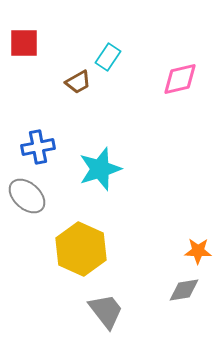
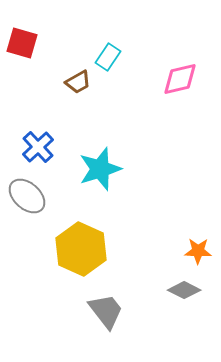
red square: moved 2 px left; rotated 16 degrees clockwise
blue cross: rotated 32 degrees counterclockwise
gray diamond: rotated 36 degrees clockwise
